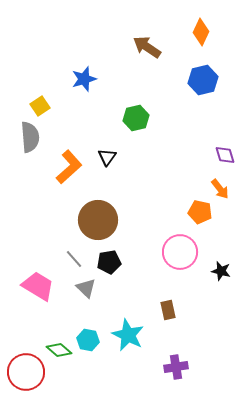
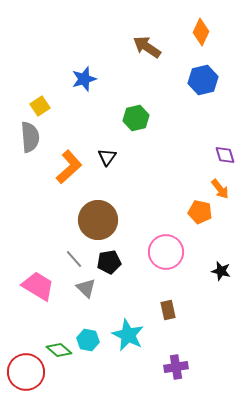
pink circle: moved 14 px left
